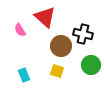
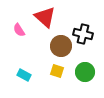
pink semicircle: moved 1 px left
green circle: moved 6 px left, 7 px down
cyan rectangle: rotated 40 degrees counterclockwise
